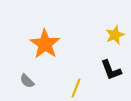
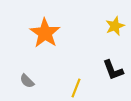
yellow star: moved 9 px up
orange star: moved 11 px up
black L-shape: moved 2 px right
